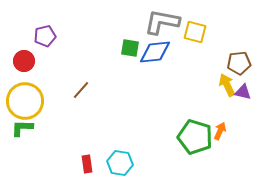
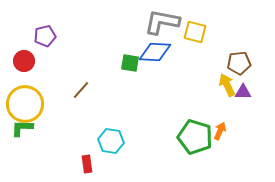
green square: moved 15 px down
blue diamond: rotated 8 degrees clockwise
purple triangle: rotated 12 degrees counterclockwise
yellow circle: moved 3 px down
cyan hexagon: moved 9 px left, 22 px up
